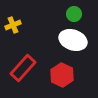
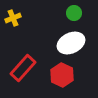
green circle: moved 1 px up
yellow cross: moved 7 px up
white ellipse: moved 2 px left, 3 px down; rotated 44 degrees counterclockwise
